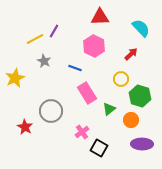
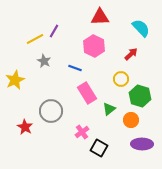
yellow star: moved 2 px down
